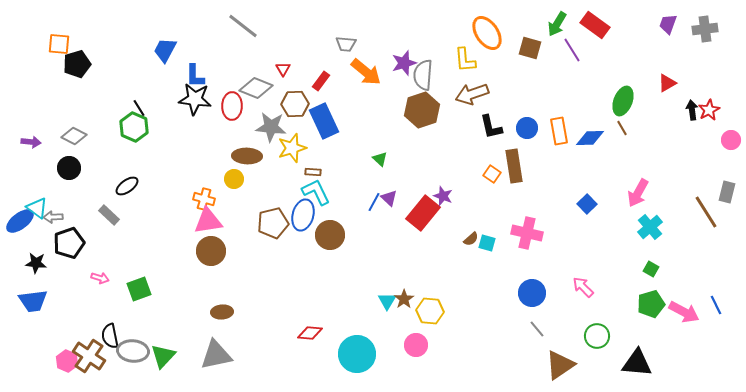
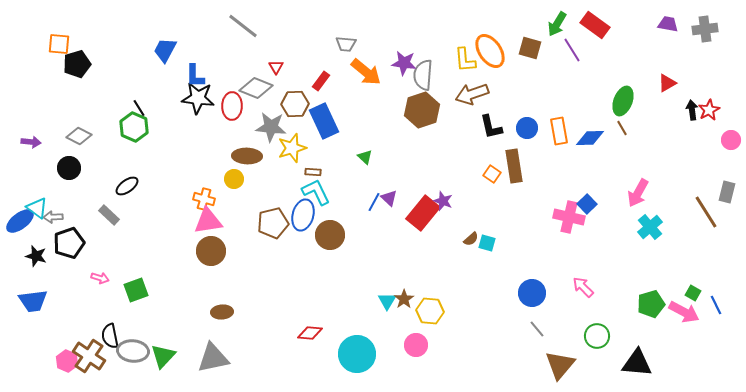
purple trapezoid at (668, 24): rotated 80 degrees clockwise
orange ellipse at (487, 33): moved 3 px right, 18 px down
purple star at (404, 63): rotated 25 degrees clockwise
red triangle at (283, 69): moved 7 px left, 2 px up
black star at (195, 99): moved 3 px right, 1 px up
gray diamond at (74, 136): moved 5 px right
green triangle at (380, 159): moved 15 px left, 2 px up
purple star at (443, 196): moved 5 px down
pink cross at (527, 233): moved 42 px right, 16 px up
black star at (36, 263): moved 7 px up; rotated 10 degrees clockwise
green square at (651, 269): moved 42 px right, 24 px down
green square at (139, 289): moved 3 px left, 1 px down
gray triangle at (216, 355): moved 3 px left, 3 px down
brown triangle at (560, 365): rotated 16 degrees counterclockwise
